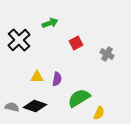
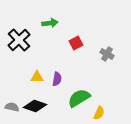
green arrow: rotated 14 degrees clockwise
